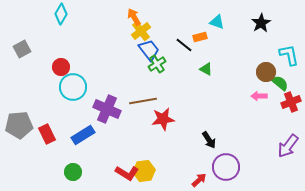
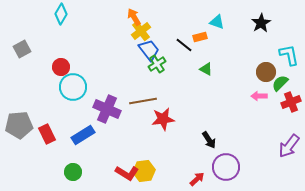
green semicircle: rotated 84 degrees counterclockwise
purple arrow: moved 1 px right
red arrow: moved 2 px left, 1 px up
